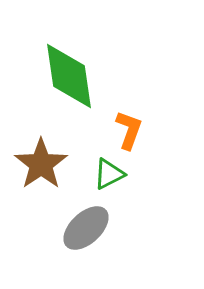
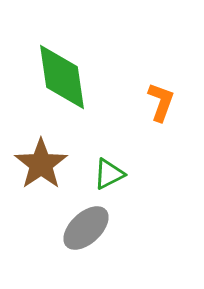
green diamond: moved 7 px left, 1 px down
orange L-shape: moved 32 px right, 28 px up
